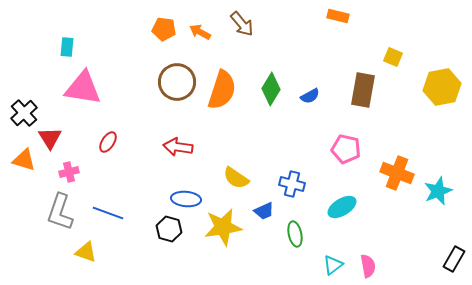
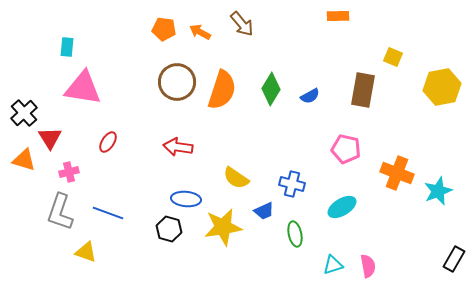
orange rectangle: rotated 15 degrees counterclockwise
cyan triangle: rotated 20 degrees clockwise
